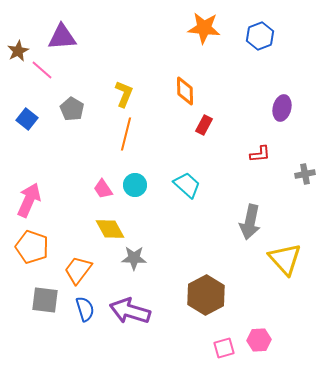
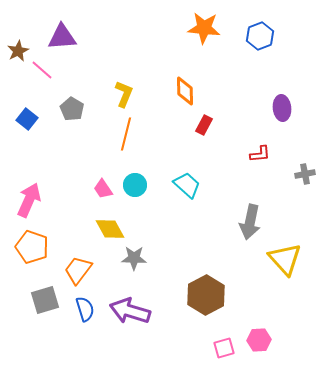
purple ellipse: rotated 20 degrees counterclockwise
gray square: rotated 24 degrees counterclockwise
